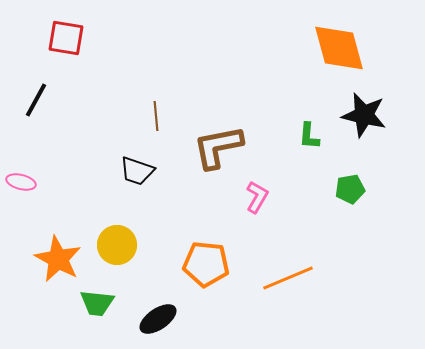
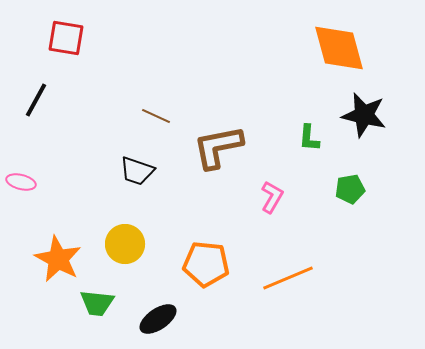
brown line: rotated 60 degrees counterclockwise
green L-shape: moved 2 px down
pink L-shape: moved 15 px right
yellow circle: moved 8 px right, 1 px up
